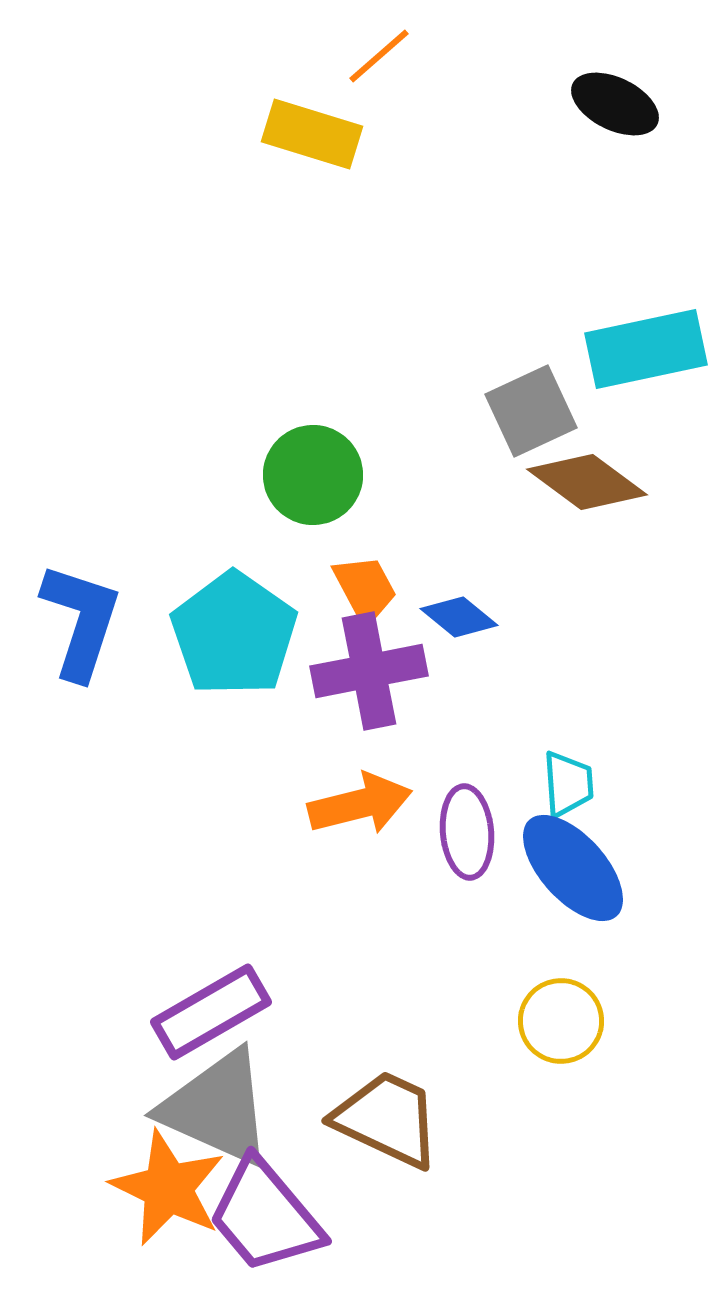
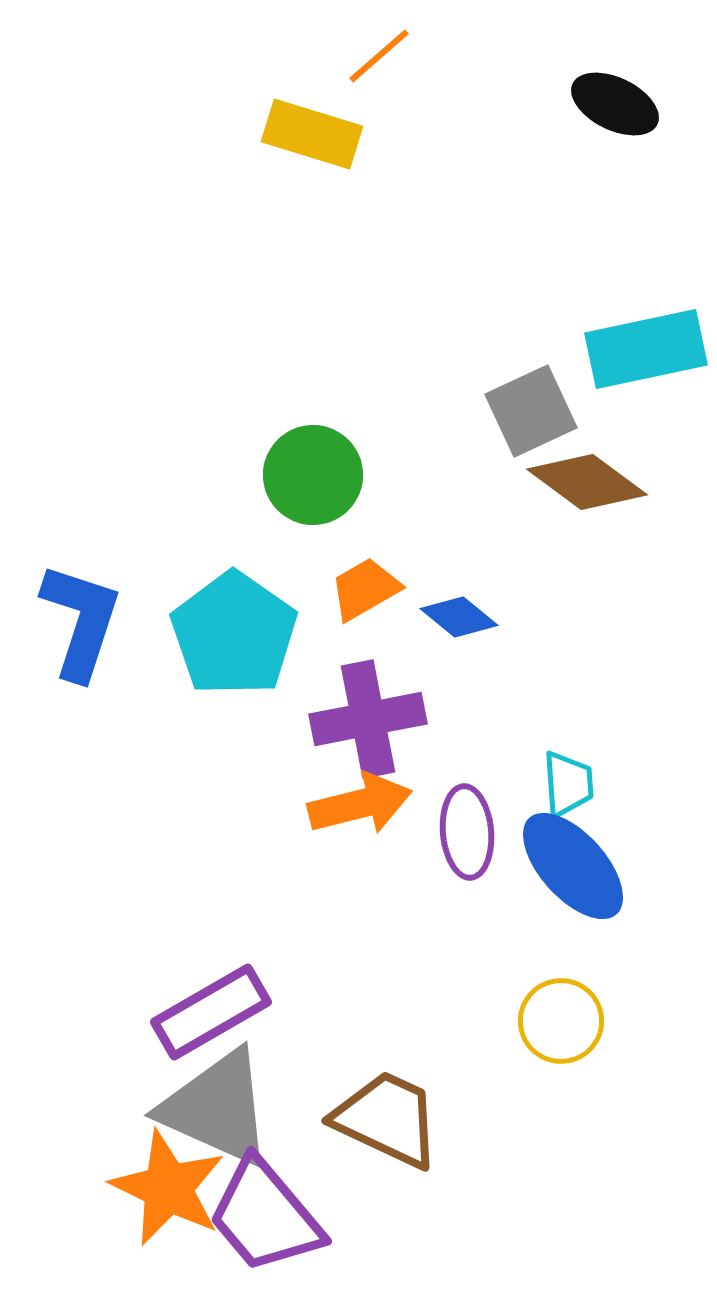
orange trapezoid: rotated 92 degrees counterclockwise
purple cross: moved 1 px left, 48 px down
blue ellipse: moved 2 px up
